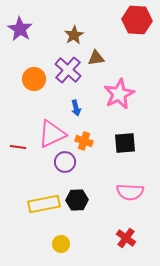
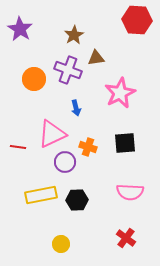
purple cross: rotated 20 degrees counterclockwise
pink star: moved 1 px right, 1 px up
orange cross: moved 4 px right, 6 px down
yellow rectangle: moved 3 px left, 9 px up
